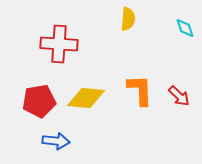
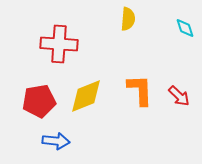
yellow diamond: moved 2 px up; rotated 27 degrees counterclockwise
